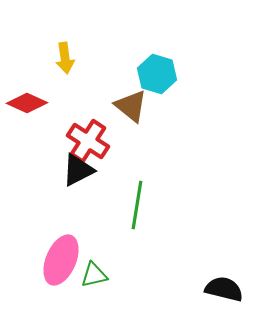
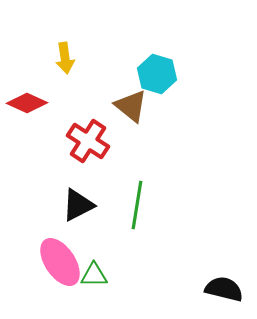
black triangle: moved 35 px down
pink ellipse: moved 1 px left, 2 px down; rotated 57 degrees counterclockwise
green triangle: rotated 12 degrees clockwise
